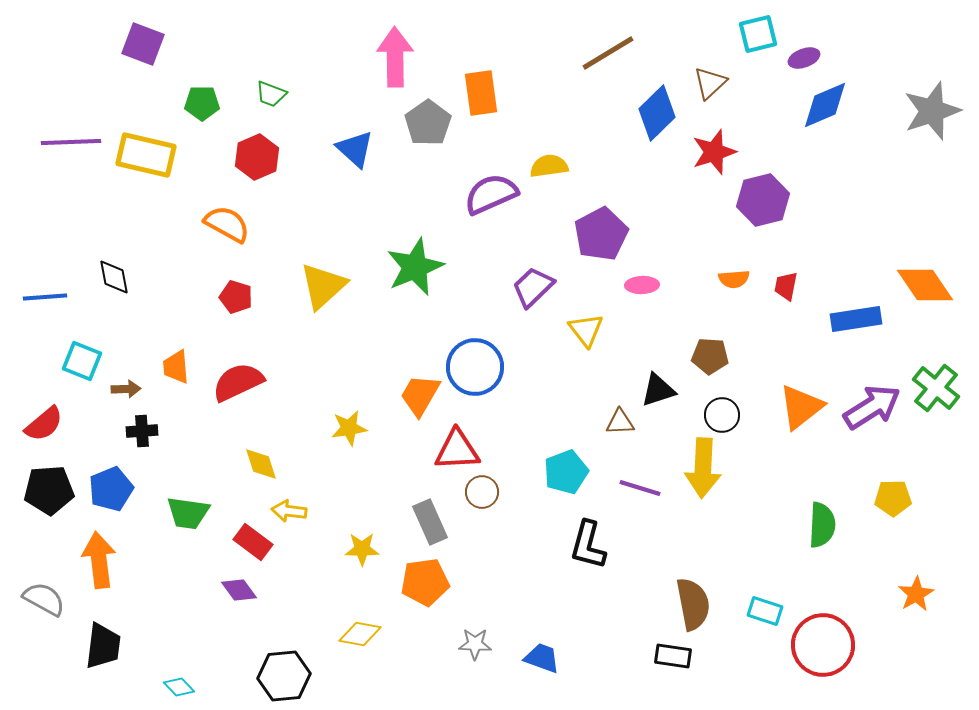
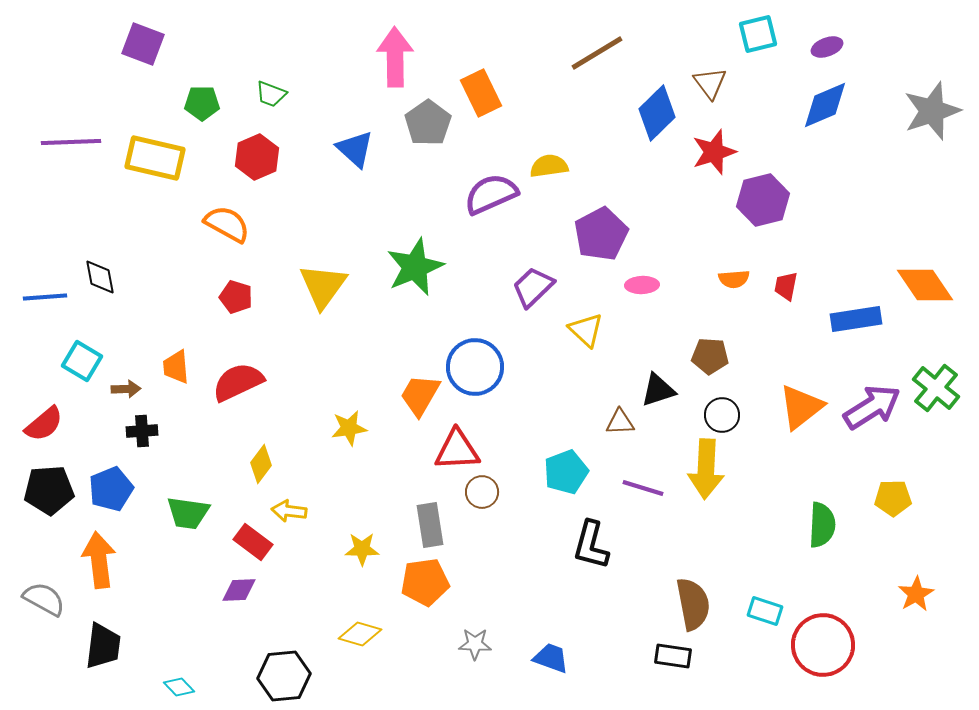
brown line at (608, 53): moved 11 px left
purple ellipse at (804, 58): moved 23 px right, 11 px up
brown triangle at (710, 83): rotated 24 degrees counterclockwise
orange rectangle at (481, 93): rotated 18 degrees counterclockwise
yellow rectangle at (146, 155): moved 9 px right, 3 px down
black diamond at (114, 277): moved 14 px left
yellow triangle at (323, 286): rotated 12 degrees counterclockwise
yellow triangle at (586, 330): rotated 9 degrees counterclockwise
cyan square at (82, 361): rotated 9 degrees clockwise
yellow diamond at (261, 464): rotated 54 degrees clockwise
yellow arrow at (703, 468): moved 3 px right, 1 px down
purple line at (640, 488): moved 3 px right
gray rectangle at (430, 522): moved 3 px down; rotated 15 degrees clockwise
black L-shape at (588, 545): moved 3 px right
purple diamond at (239, 590): rotated 57 degrees counterclockwise
yellow diamond at (360, 634): rotated 6 degrees clockwise
blue trapezoid at (542, 658): moved 9 px right
